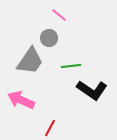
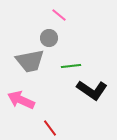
gray trapezoid: rotated 44 degrees clockwise
red line: rotated 66 degrees counterclockwise
